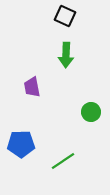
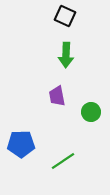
purple trapezoid: moved 25 px right, 9 px down
